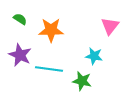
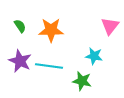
green semicircle: moved 7 px down; rotated 24 degrees clockwise
purple star: moved 6 px down
cyan line: moved 3 px up
